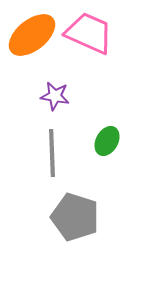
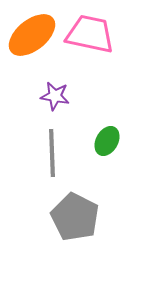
pink trapezoid: moved 1 px right, 1 px down; rotated 12 degrees counterclockwise
gray pentagon: rotated 9 degrees clockwise
